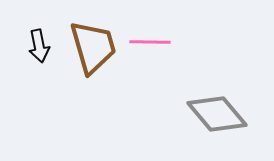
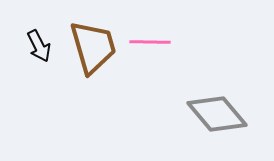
black arrow: rotated 16 degrees counterclockwise
